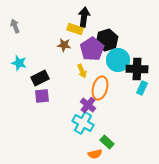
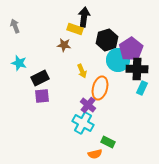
purple pentagon: moved 39 px right
green rectangle: moved 1 px right; rotated 16 degrees counterclockwise
